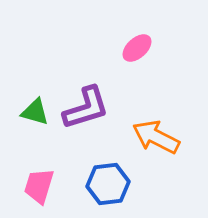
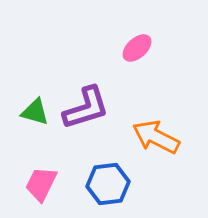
pink trapezoid: moved 2 px right, 2 px up; rotated 9 degrees clockwise
